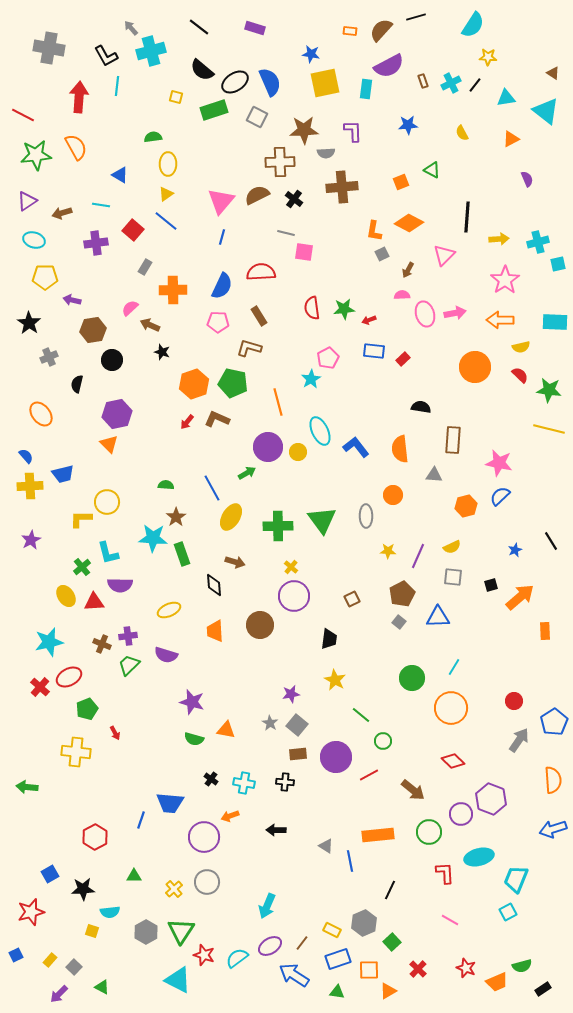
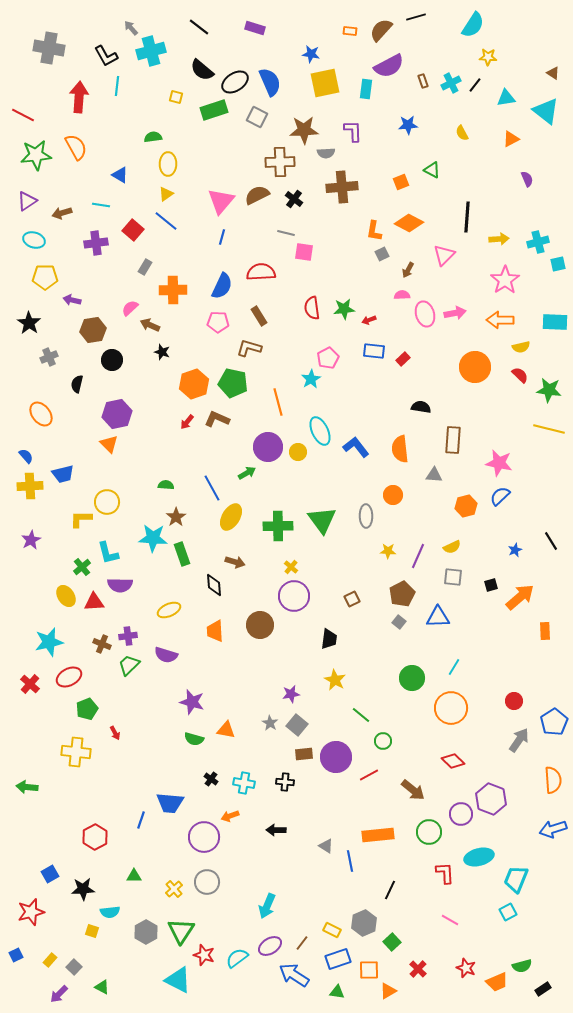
red cross at (40, 687): moved 10 px left, 3 px up
brown rectangle at (298, 754): moved 6 px right
